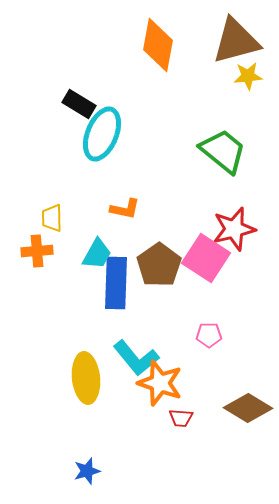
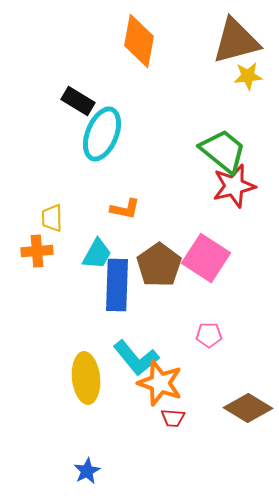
orange diamond: moved 19 px left, 4 px up
black rectangle: moved 1 px left, 3 px up
red star: moved 43 px up
blue rectangle: moved 1 px right, 2 px down
red trapezoid: moved 8 px left
blue star: rotated 12 degrees counterclockwise
